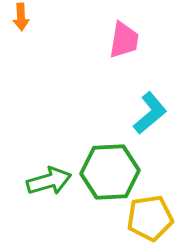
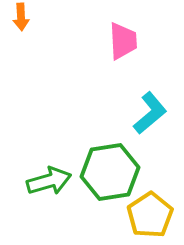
pink trapezoid: moved 1 px left, 1 px down; rotated 12 degrees counterclockwise
green hexagon: rotated 6 degrees counterclockwise
yellow pentagon: moved 3 px up; rotated 24 degrees counterclockwise
